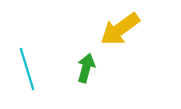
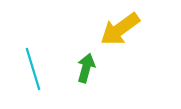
cyan line: moved 6 px right
